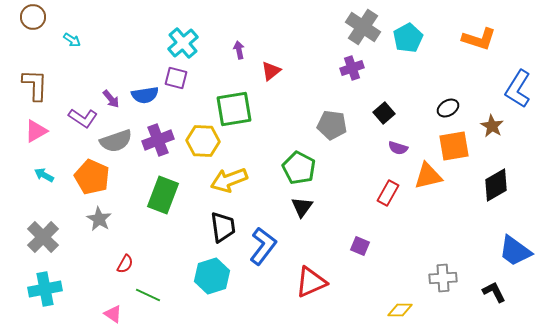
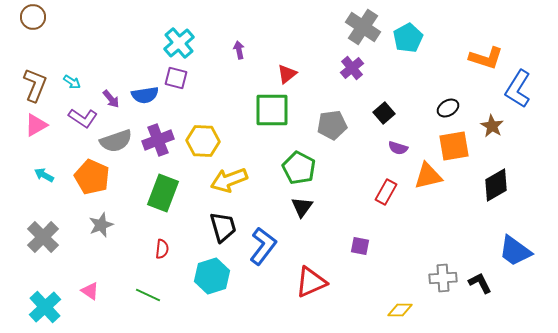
orange L-shape at (479, 39): moved 7 px right, 19 px down
cyan arrow at (72, 40): moved 42 px down
cyan cross at (183, 43): moved 4 px left
purple cross at (352, 68): rotated 20 degrees counterclockwise
red triangle at (271, 71): moved 16 px right, 3 px down
brown L-shape at (35, 85): rotated 20 degrees clockwise
green square at (234, 109): moved 38 px right, 1 px down; rotated 9 degrees clockwise
gray pentagon at (332, 125): rotated 16 degrees counterclockwise
pink triangle at (36, 131): moved 6 px up
red rectangle at (388, 193): moved 2 px left, 1 px up
green rectangle at (163, 195): moved 2 px up
gray star at (99, 219): moved 2 px right, 6 px down; rotated 20 degrees clockwise
black trapezoid at (223, 227): rotated 8 degrees counterclockwise
purple square at (360, 246): rotated 12 degrees counterclockwise
red semicircle at (125, 264): moved 37 px right, 15 px up; rotated 24 degrees counterclockwise
cyan cross at (45, 289): moved 18 px down; rotated 32 degrees counterclockwise
black L-shape at (494, 292): moved 14 px left, 9 px up
pink triangle at (113, 314): moved 23 px left, 23 px up
